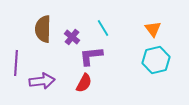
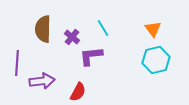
purple line: moved 1 px right
red semicircle: moved 6 px left, 9 px down
